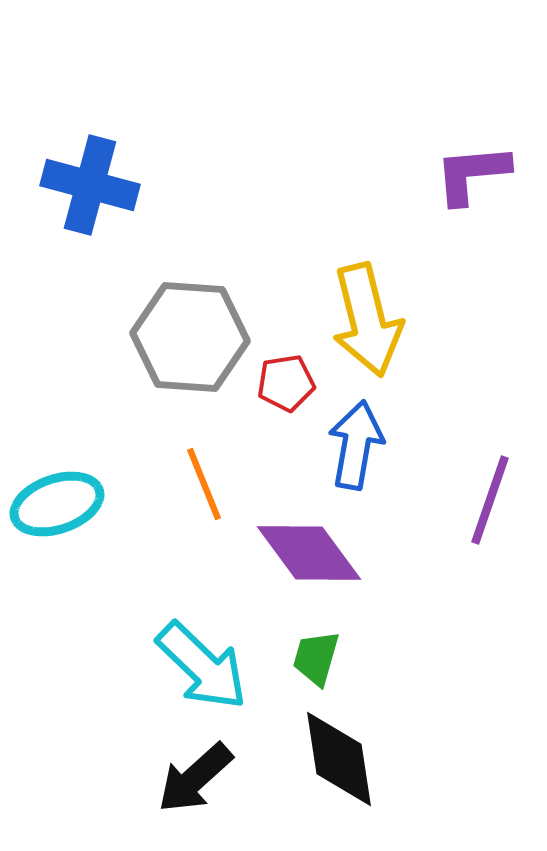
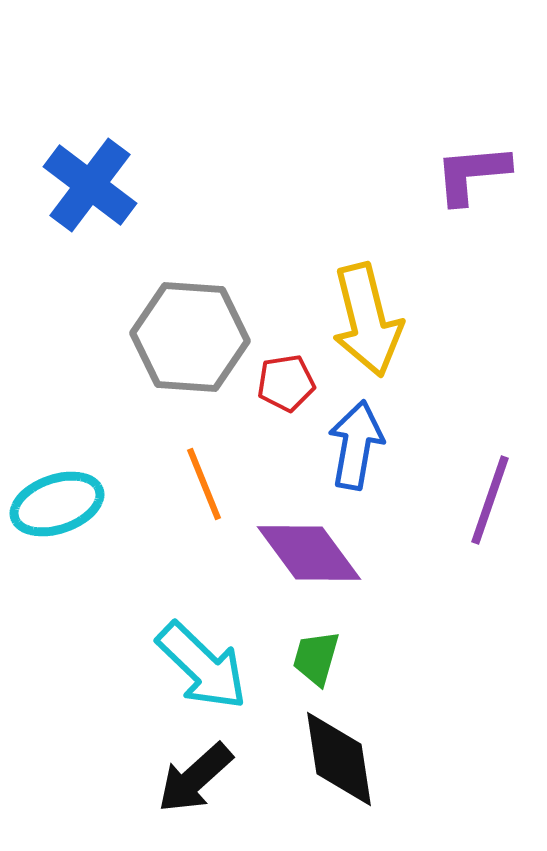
blue cross: rotated 22 degrees clockwise
